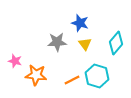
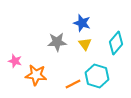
blue star: moved 2 px right
orange line: moved 1 px right, 4 px down
